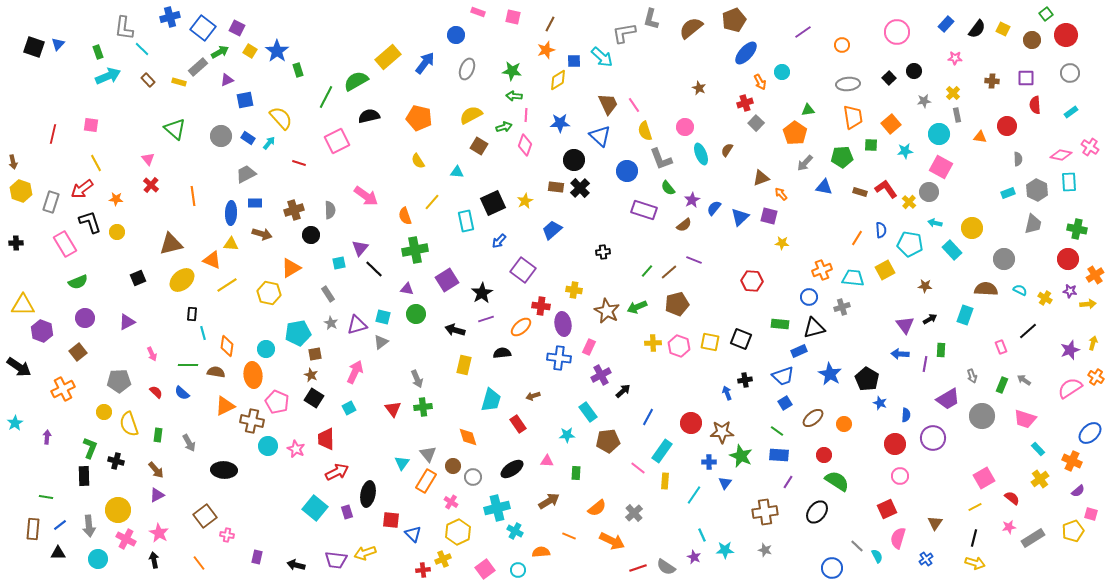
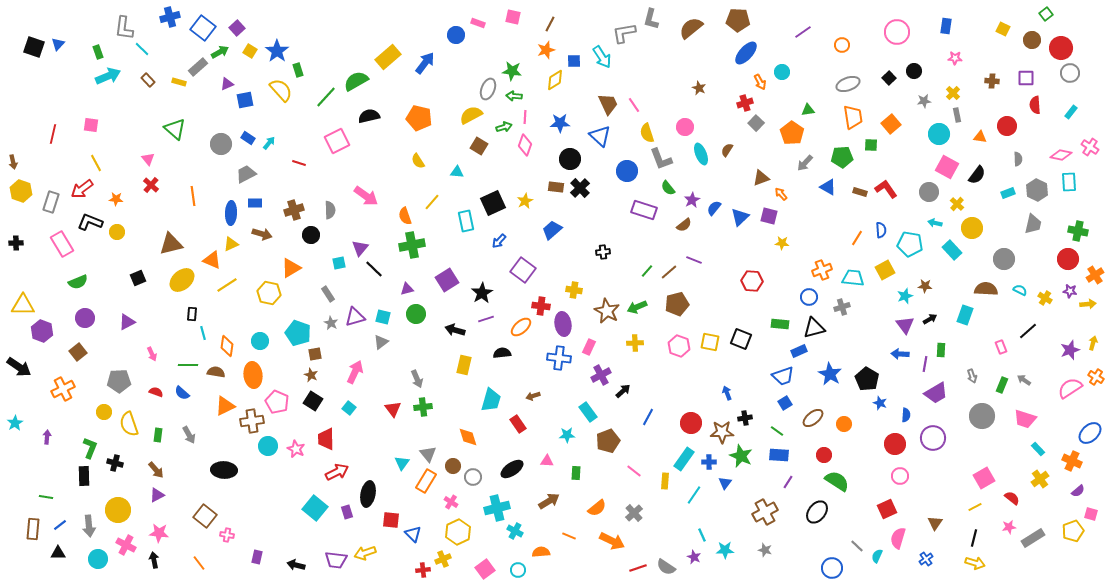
pink rectangle at (478, 12): moved 11 px down
brown pentagon at (734, 20): moved 4 px right; rotated 25 degrees clockwise
blue rectangle at (946, 24): moved 2 px down; rotated 35 degrees counterclockwise
purple square at (237, 28): rotated 21 degrees clockwise
black semicircle at (977, 29): moved 146 px down
red circle at (1066, 35): moved 5 px left, 13 px down
cyan arrow at (602, 57): rotated 15 degrees clockwise
gray ellipse at (467, 69): moved 21 px right, 20 px down
purple triangle at (227, 80): moved 4 px down
yellow diamond at (558, 80): moved 3 px left
gray ellipse at (848, 84): rotated 15 degrees counterclockwise
green line at (326, 97): rotated 15 degrees clockwise
cyan rectangle at (1071, 112): rotated 16 degrees counterclockwise
pink line at (526, 115): moved 1 px left, 2 px down
yellow semicircle at (281, 118): moved 28 px up
yellow semicircle at (645, 131): moved 2 px right, 2 px down
orange pentagon at (795, 133): moved 3 px left
gray circle at (221, 136): moved 8 px down
cyan star at (905, 151): moved 145 px down; rotated 14 degrees counterclockwise
black circle at (574, 160): moved 4 px left, 1 px up
pink square at (941, 167): moved 6 px right
blue triangle at (824, 187): moved 4 px right; rotated 18 degrees clockwise
yellow cross at (909, 202): moved 48 px right, 2 px down
black L-shape at (90, 222): rotated 50 degrees counterclockwise
green cross at (1077, 229): moved 1 px right, 2 px down
pink rectangle at (65, 244): moved 3 px left
yellow triangle at (231, 244): rotated 28 degrees counterclockwise
green cross at (415, 250): moved 3 px left, 5 px up
purple triangle at (407, 289): rotated 24 degrees counterclockwise
purple triangle at (357, 325): moved 2 px left, 8 px up
cyan pentagon at (298, 333): rotated 30 degrees clockwise
yellow cross at (653, 343): moved 18 px left
cyan circle at (266, 349): moved 6 px left, 8 px up
black cross at (745, 380): moved 38 px down
red semicircle at (156, 392): rotated 24 degrees counterclockwise
black square at (314, 398): moved 1 px left, 3 px down
purple trapezoid at (948, 399): moved 12 px left, 6 px up
cyan square at (349, 408): rotated 24 degrees counterclockwise
brown cross at (252, 421): rotated 20 degrees counterclockwise
brown pentagon at (608, 441): rotated 15 degrees counterclockwise
gray arrow at (189, 443): moved 8 px up
cyan rectangle at (662, 451): moved 22 px right, 8 px down
black cross at (116, 461): moved 1 px left, 2 px down
pink line at (638, 468): moved 4 px left, 3 px down
brown cross at (765, 512): rotated 20 degrees counterclockwise
brown square at (205, 516): rotated 15 degrees counterclockwise
pink star at (159, 533): rotated 24 degrees counterclockwise
pink cross at (126, 539): moved 6 px down
cyan semicircle at (877, 556): rotated 128 degrees counterclockwise
